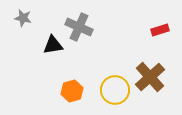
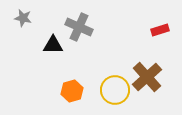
black triangle: rotated 10 degrees clockwise
brown cross: moved 3 px left
